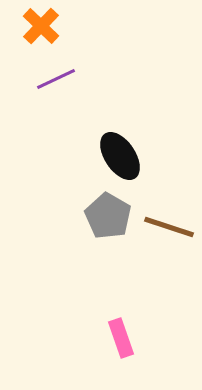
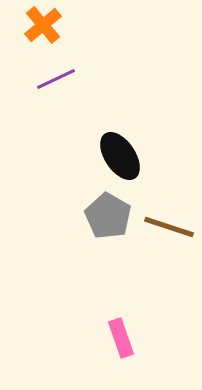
orange cross: moved 2 px right, 1 px up; rotated 6 degrees clockwise
